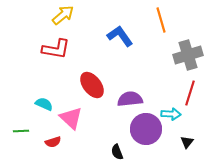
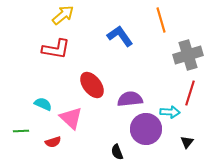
cyan semicircle: moved 1 px left
cyan arrow: moved 1 px left, 2 px up
